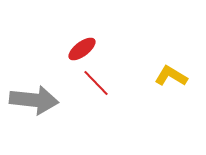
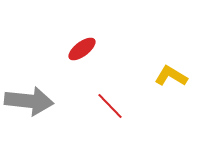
red line: moved 14 px right, 23 px down
gray arrow: moved 5 px left, 1 px down
